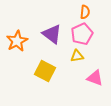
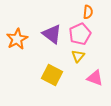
orange semicircle: moved 3 px right
pink pentagon: moved 2 px left
orange star: moved 2 px up
yellow triangle: moved 1 px right; rotated 40 degrees counterclockwise
yellow square: moved 7 px right, 4 px down
